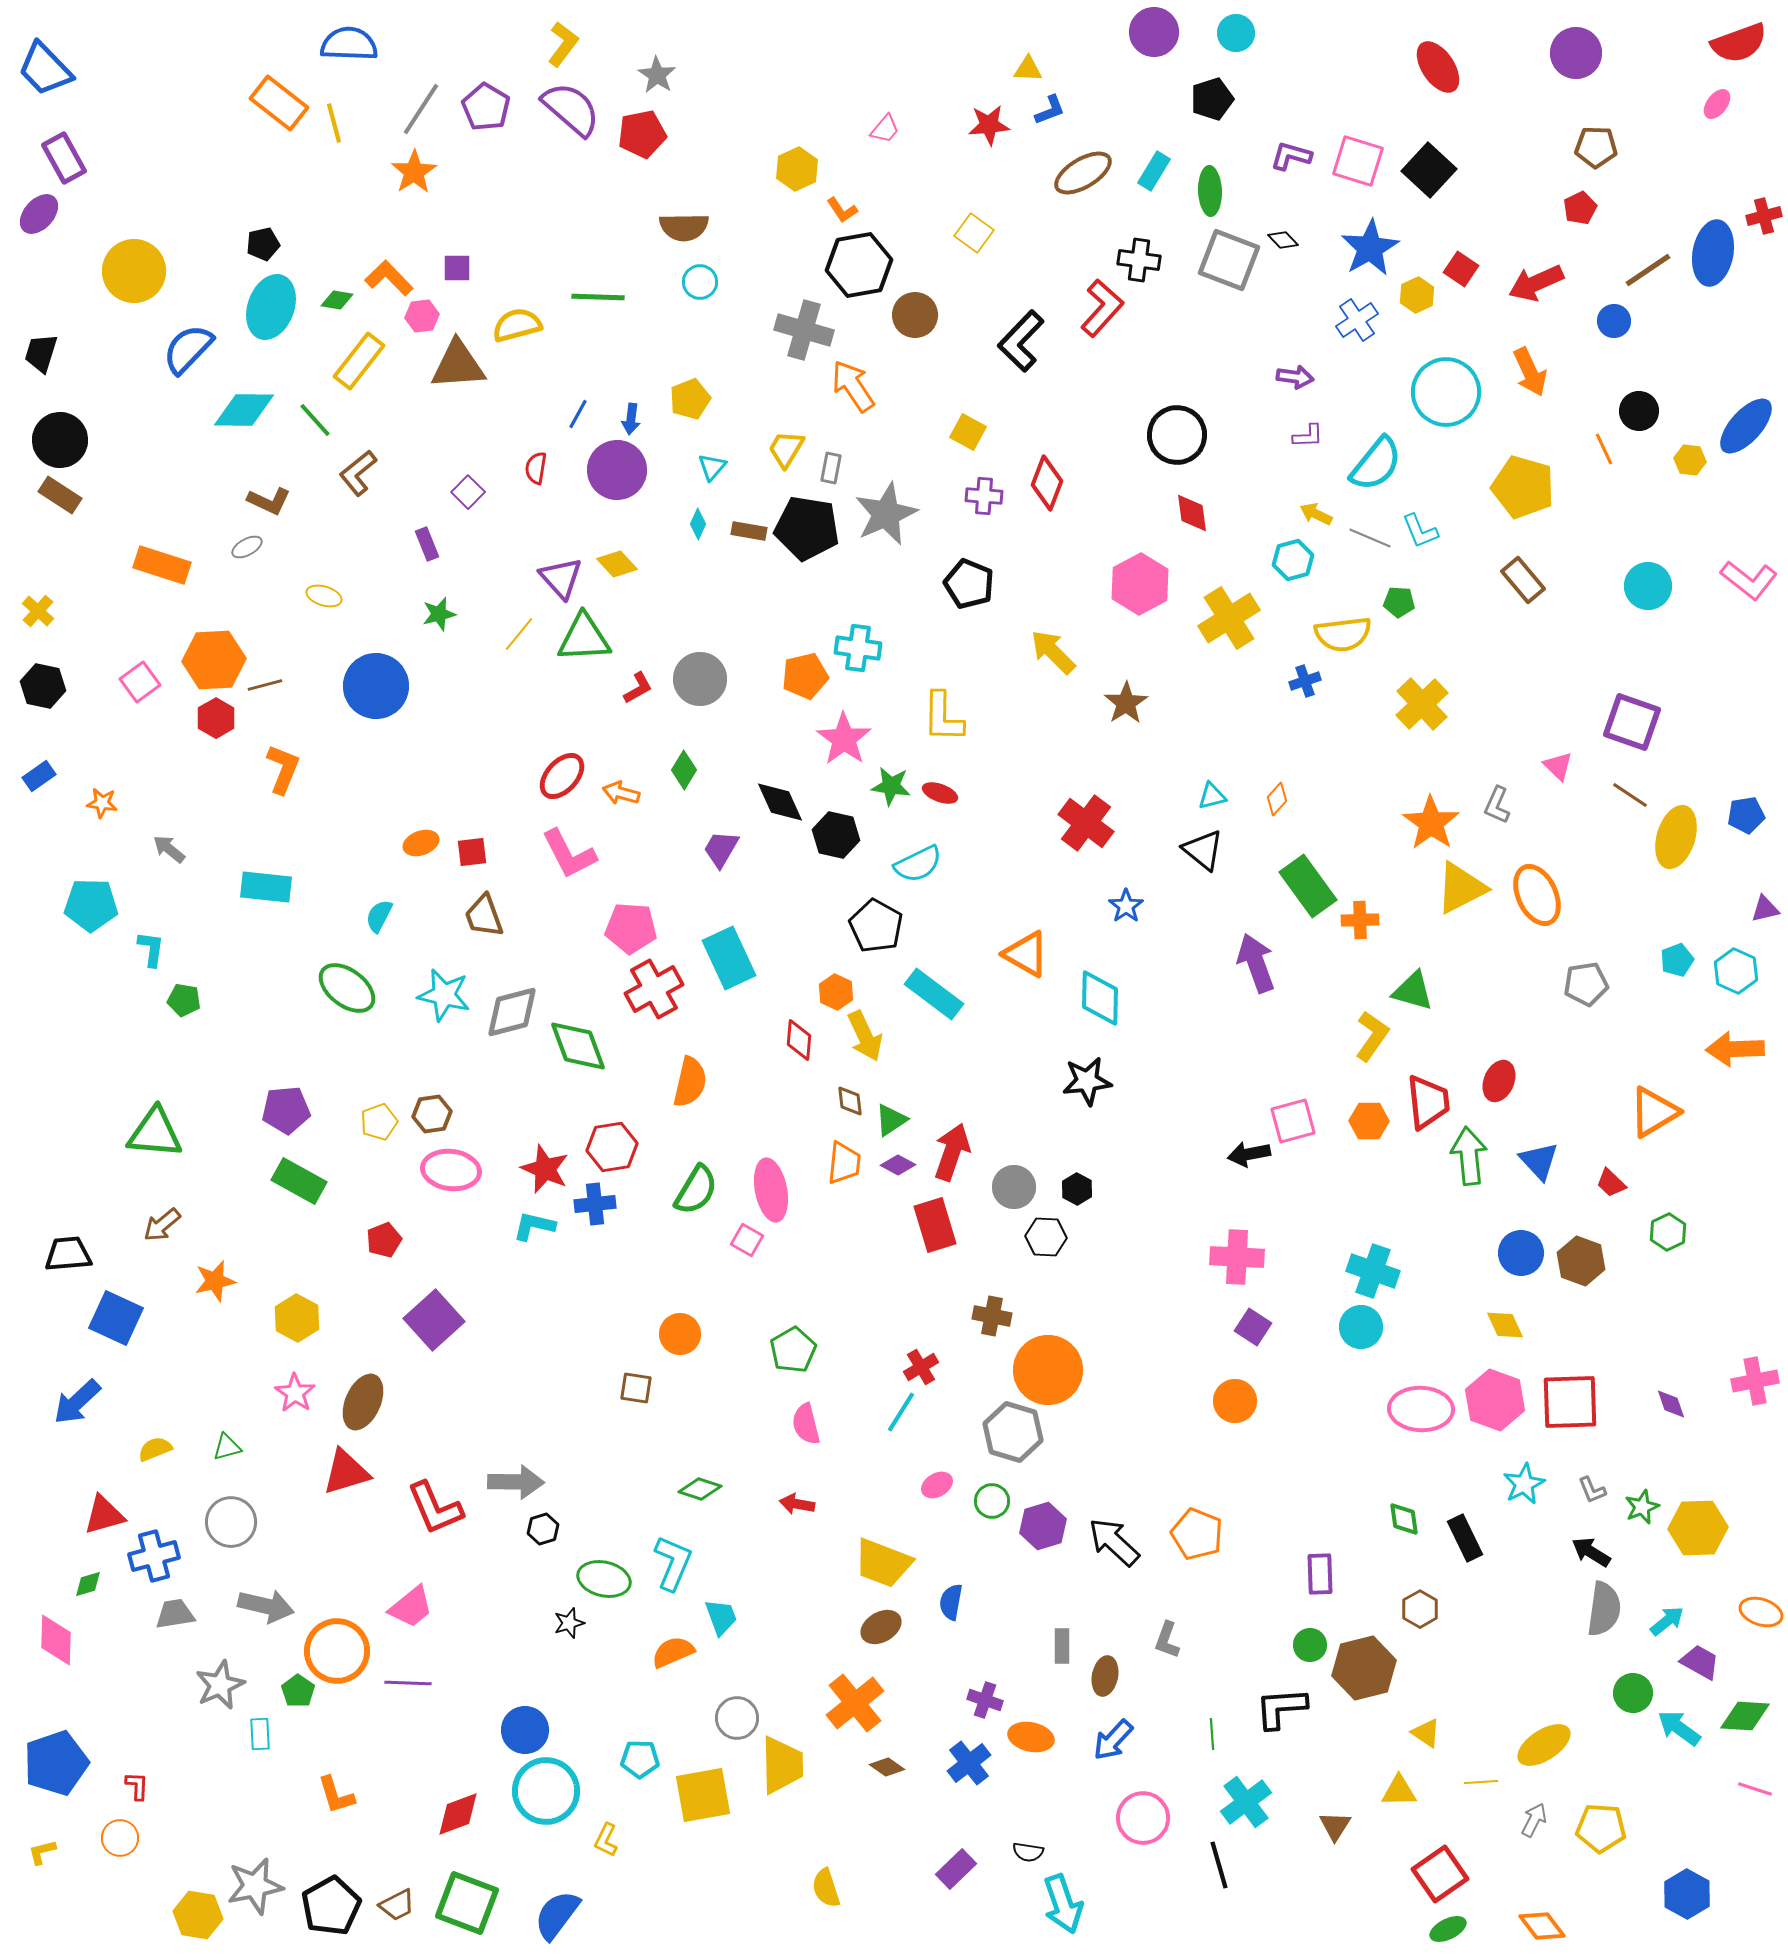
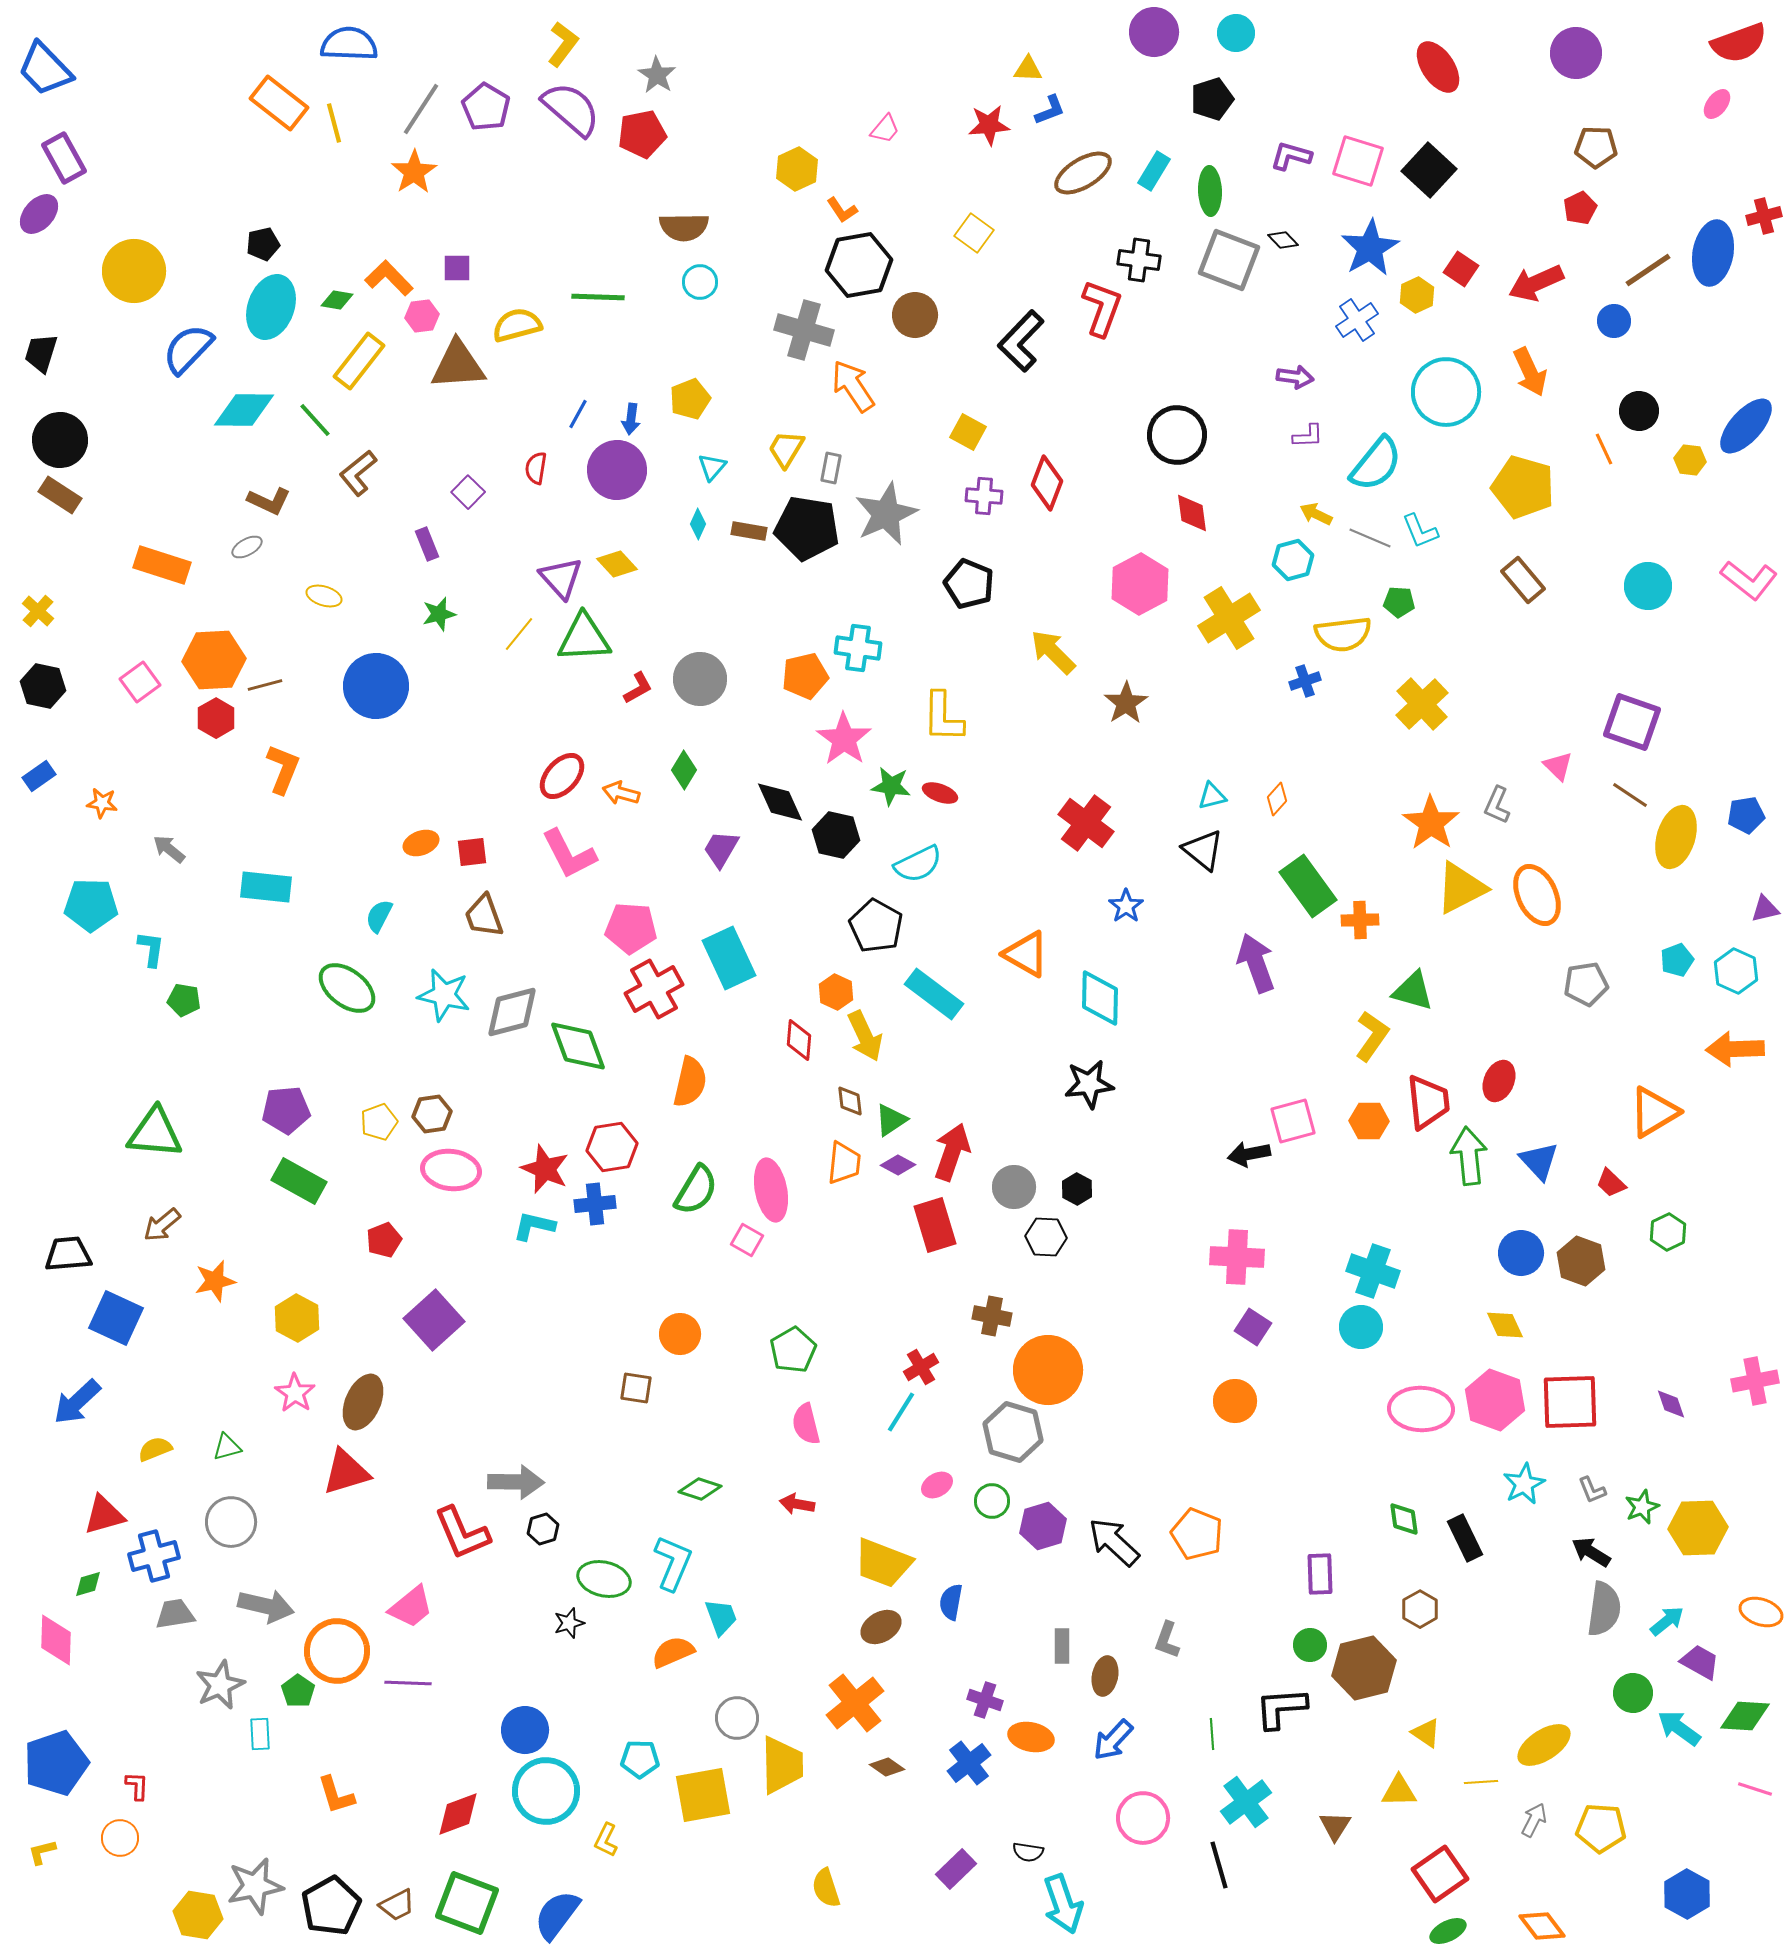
red L-shape at (1102, 308): rotated 22 degrees counterclockwise
black star at (1087, 1081): moved 2 px right, 3 px down
red L-shape at (435, 1508): moved 27 px right, 25 px down
green ellipse at (1448, 1929): moved 2 px down
